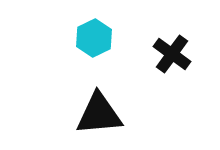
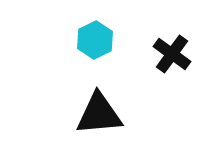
cyan hexagon: moved 1 px right, 2 px down
